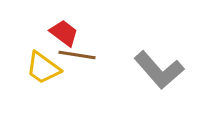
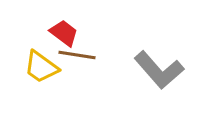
yellow trapezoid: moved 2 px left, 1 px up
